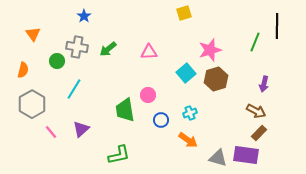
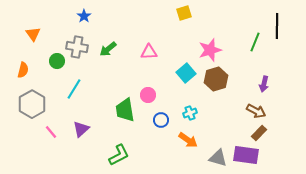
green L-shape: rotated 15 degrees counterclockwise
